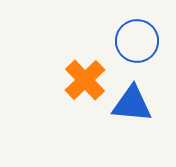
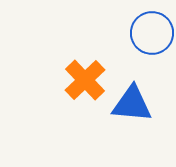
blue circle: moved 15 px right, 8 px up
